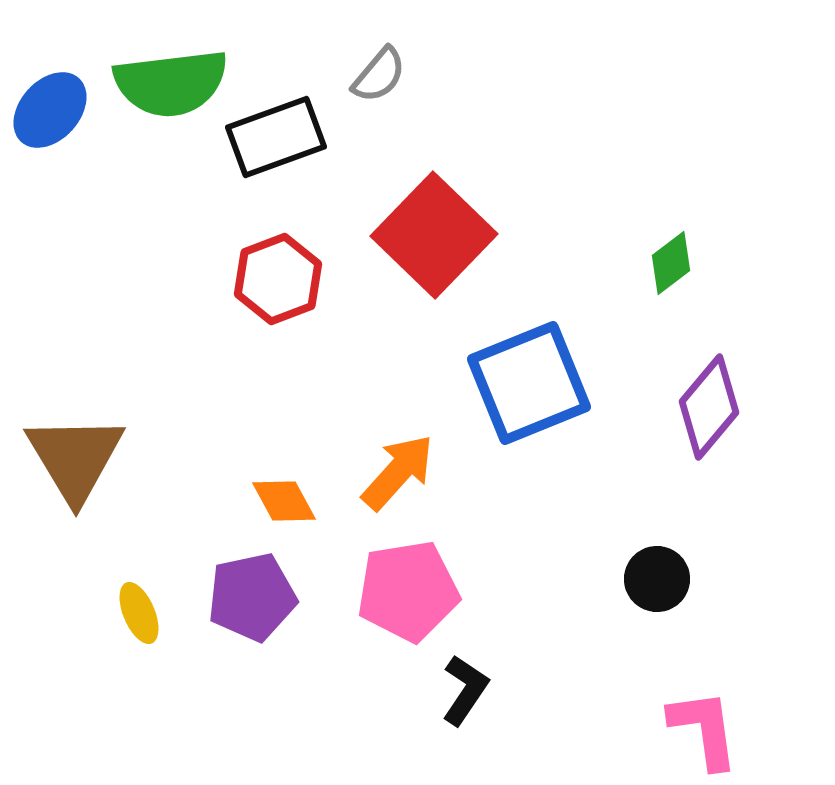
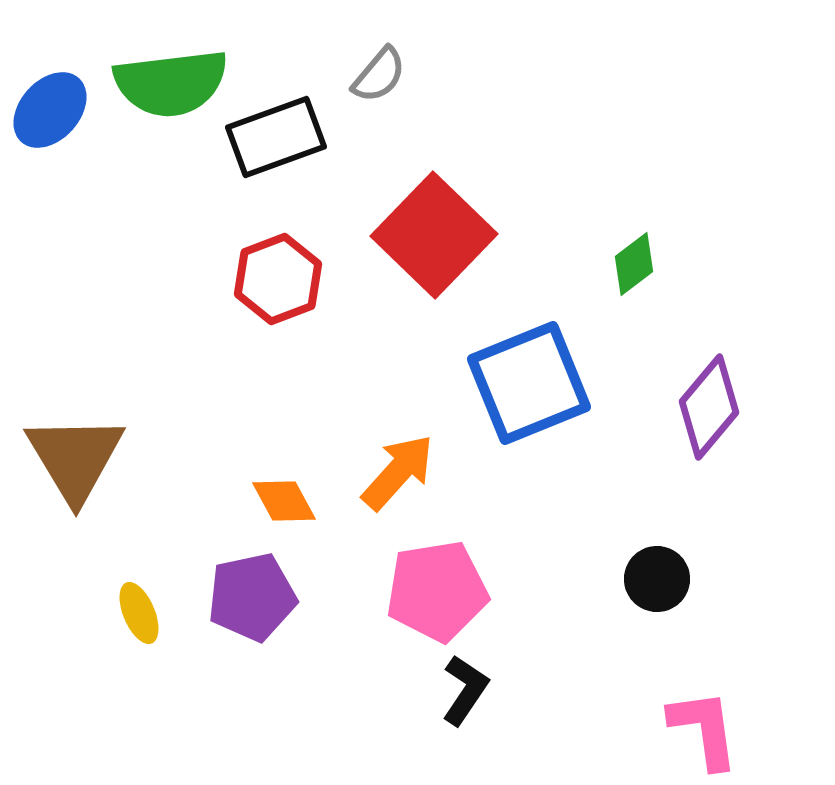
green diamond: moved 37 px left, 1 px down
pink pentagon: moved 29 px right
